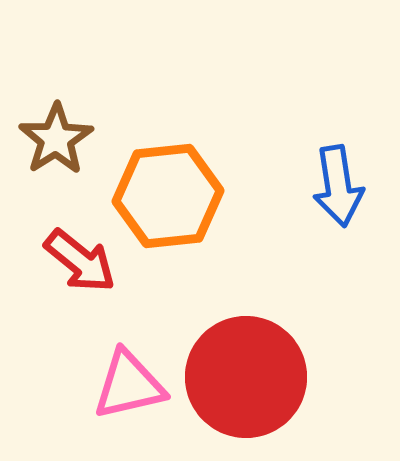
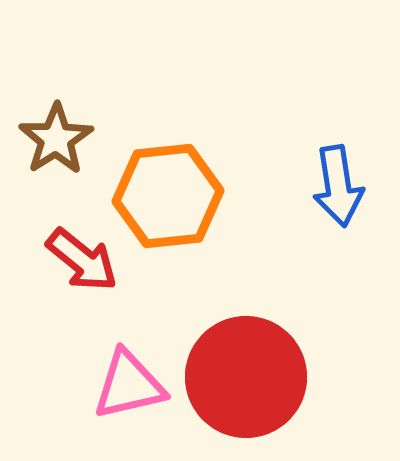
red arrow: moved 2 px right, 1 px up
